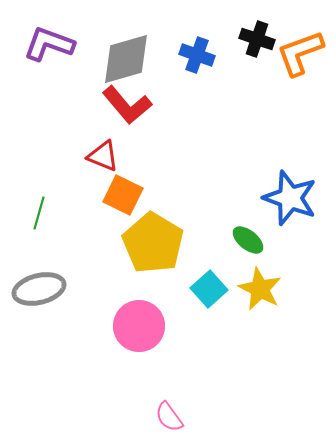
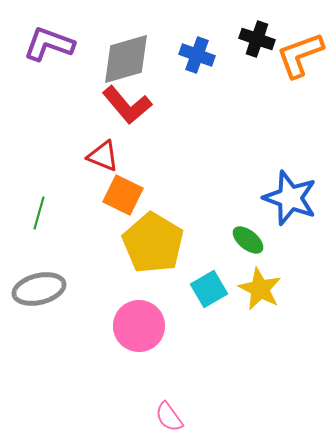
orange L-shape: moved 2 px down
cyan square: rotated 12 degrees clockwise
